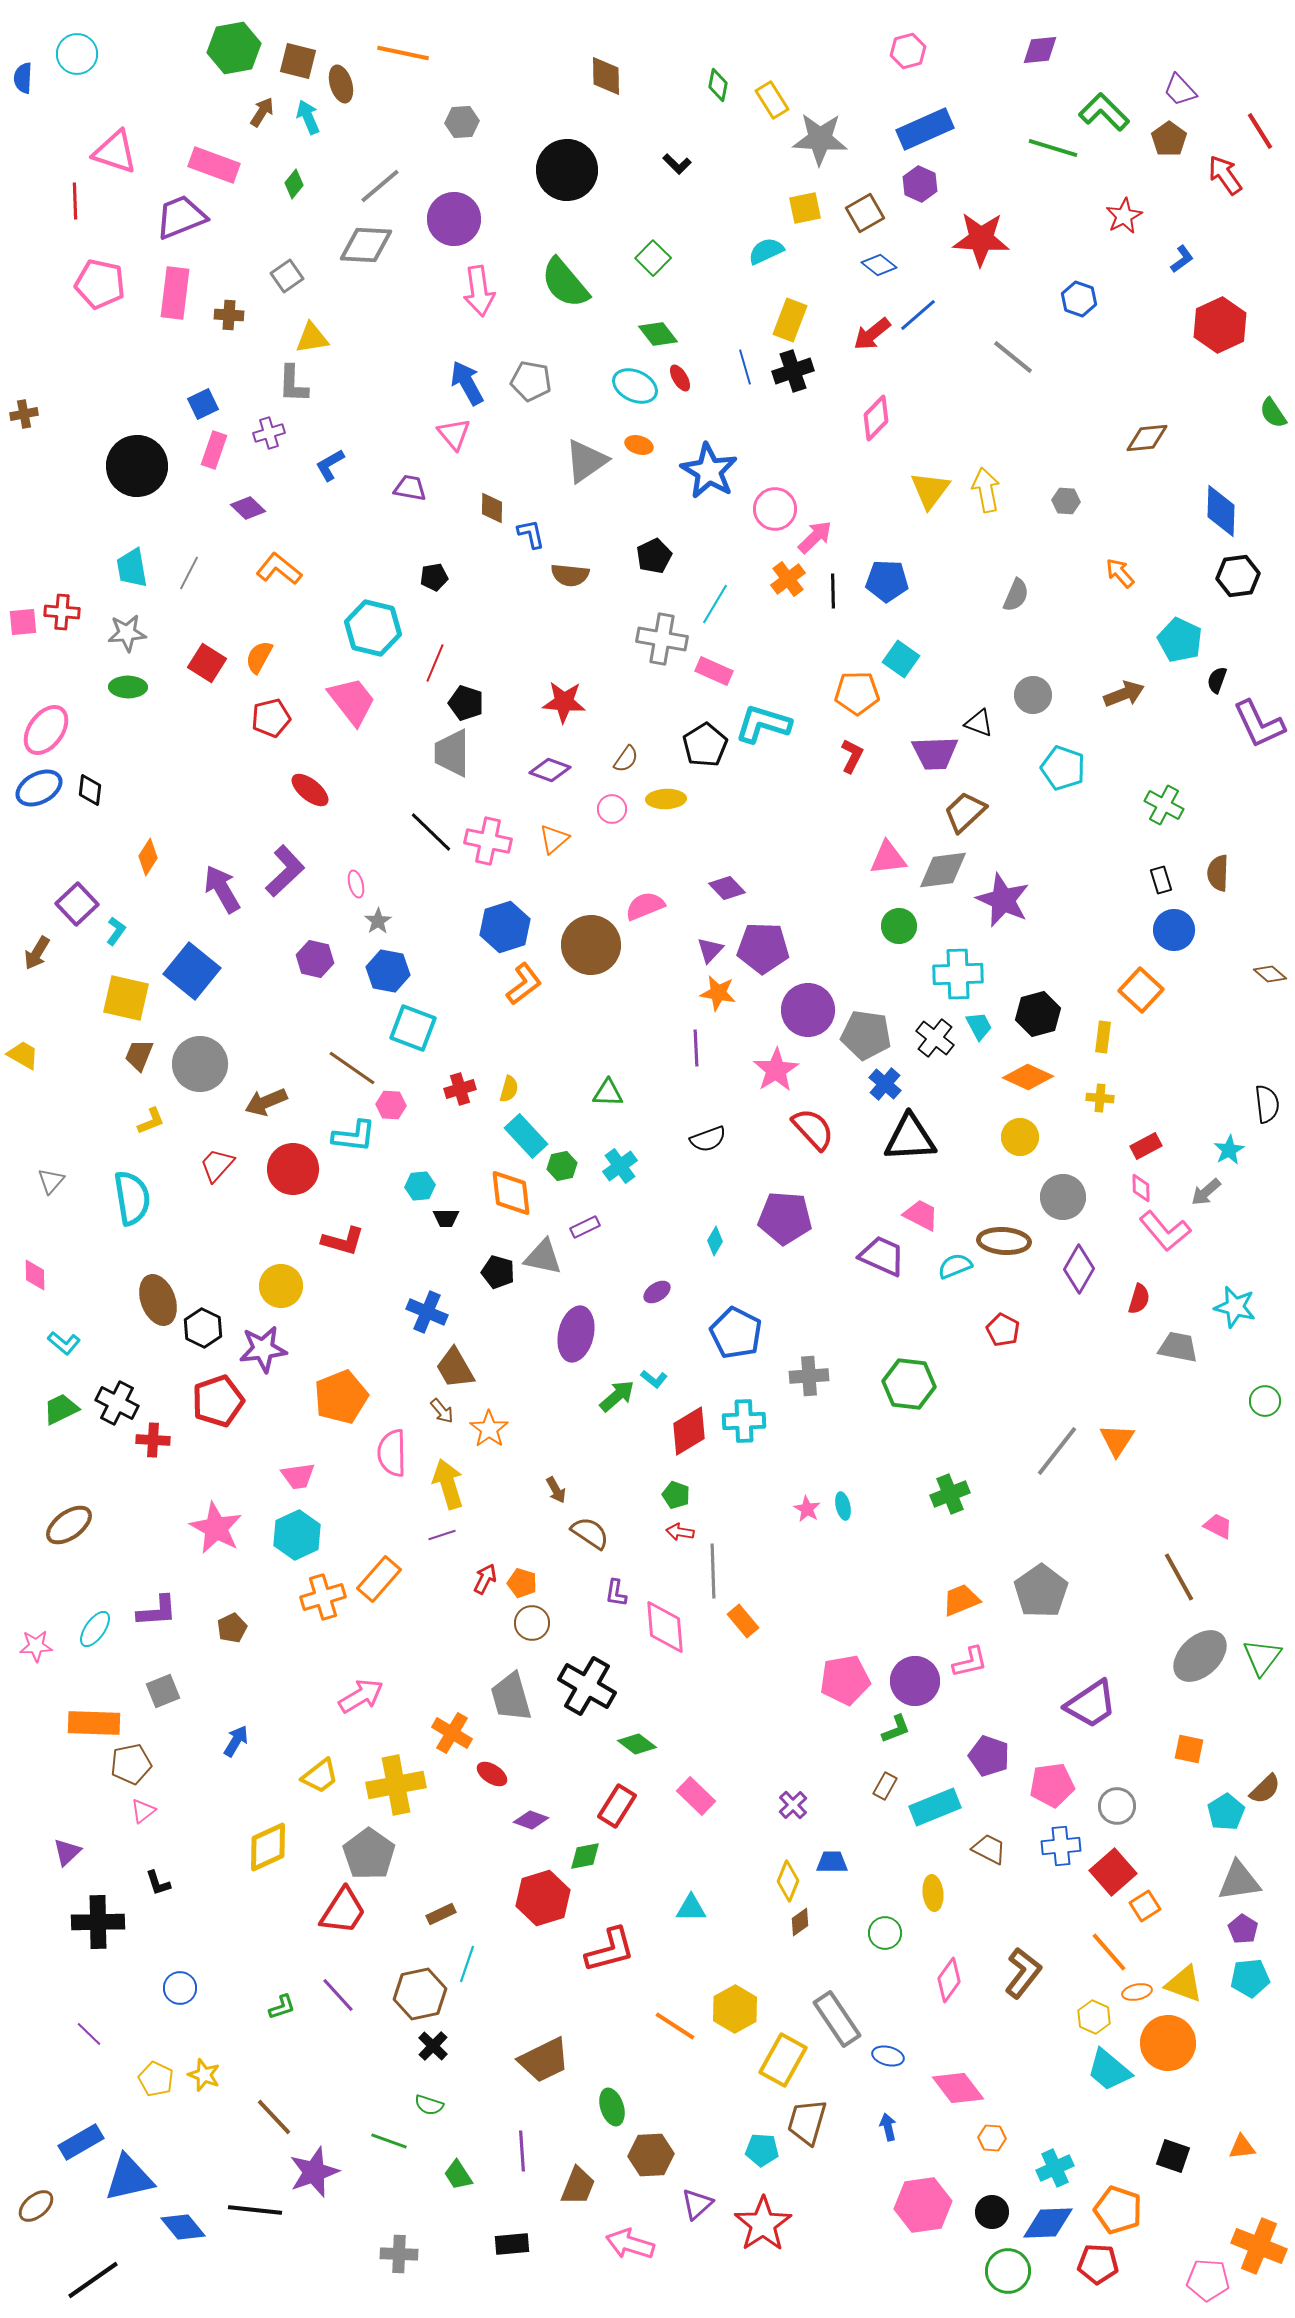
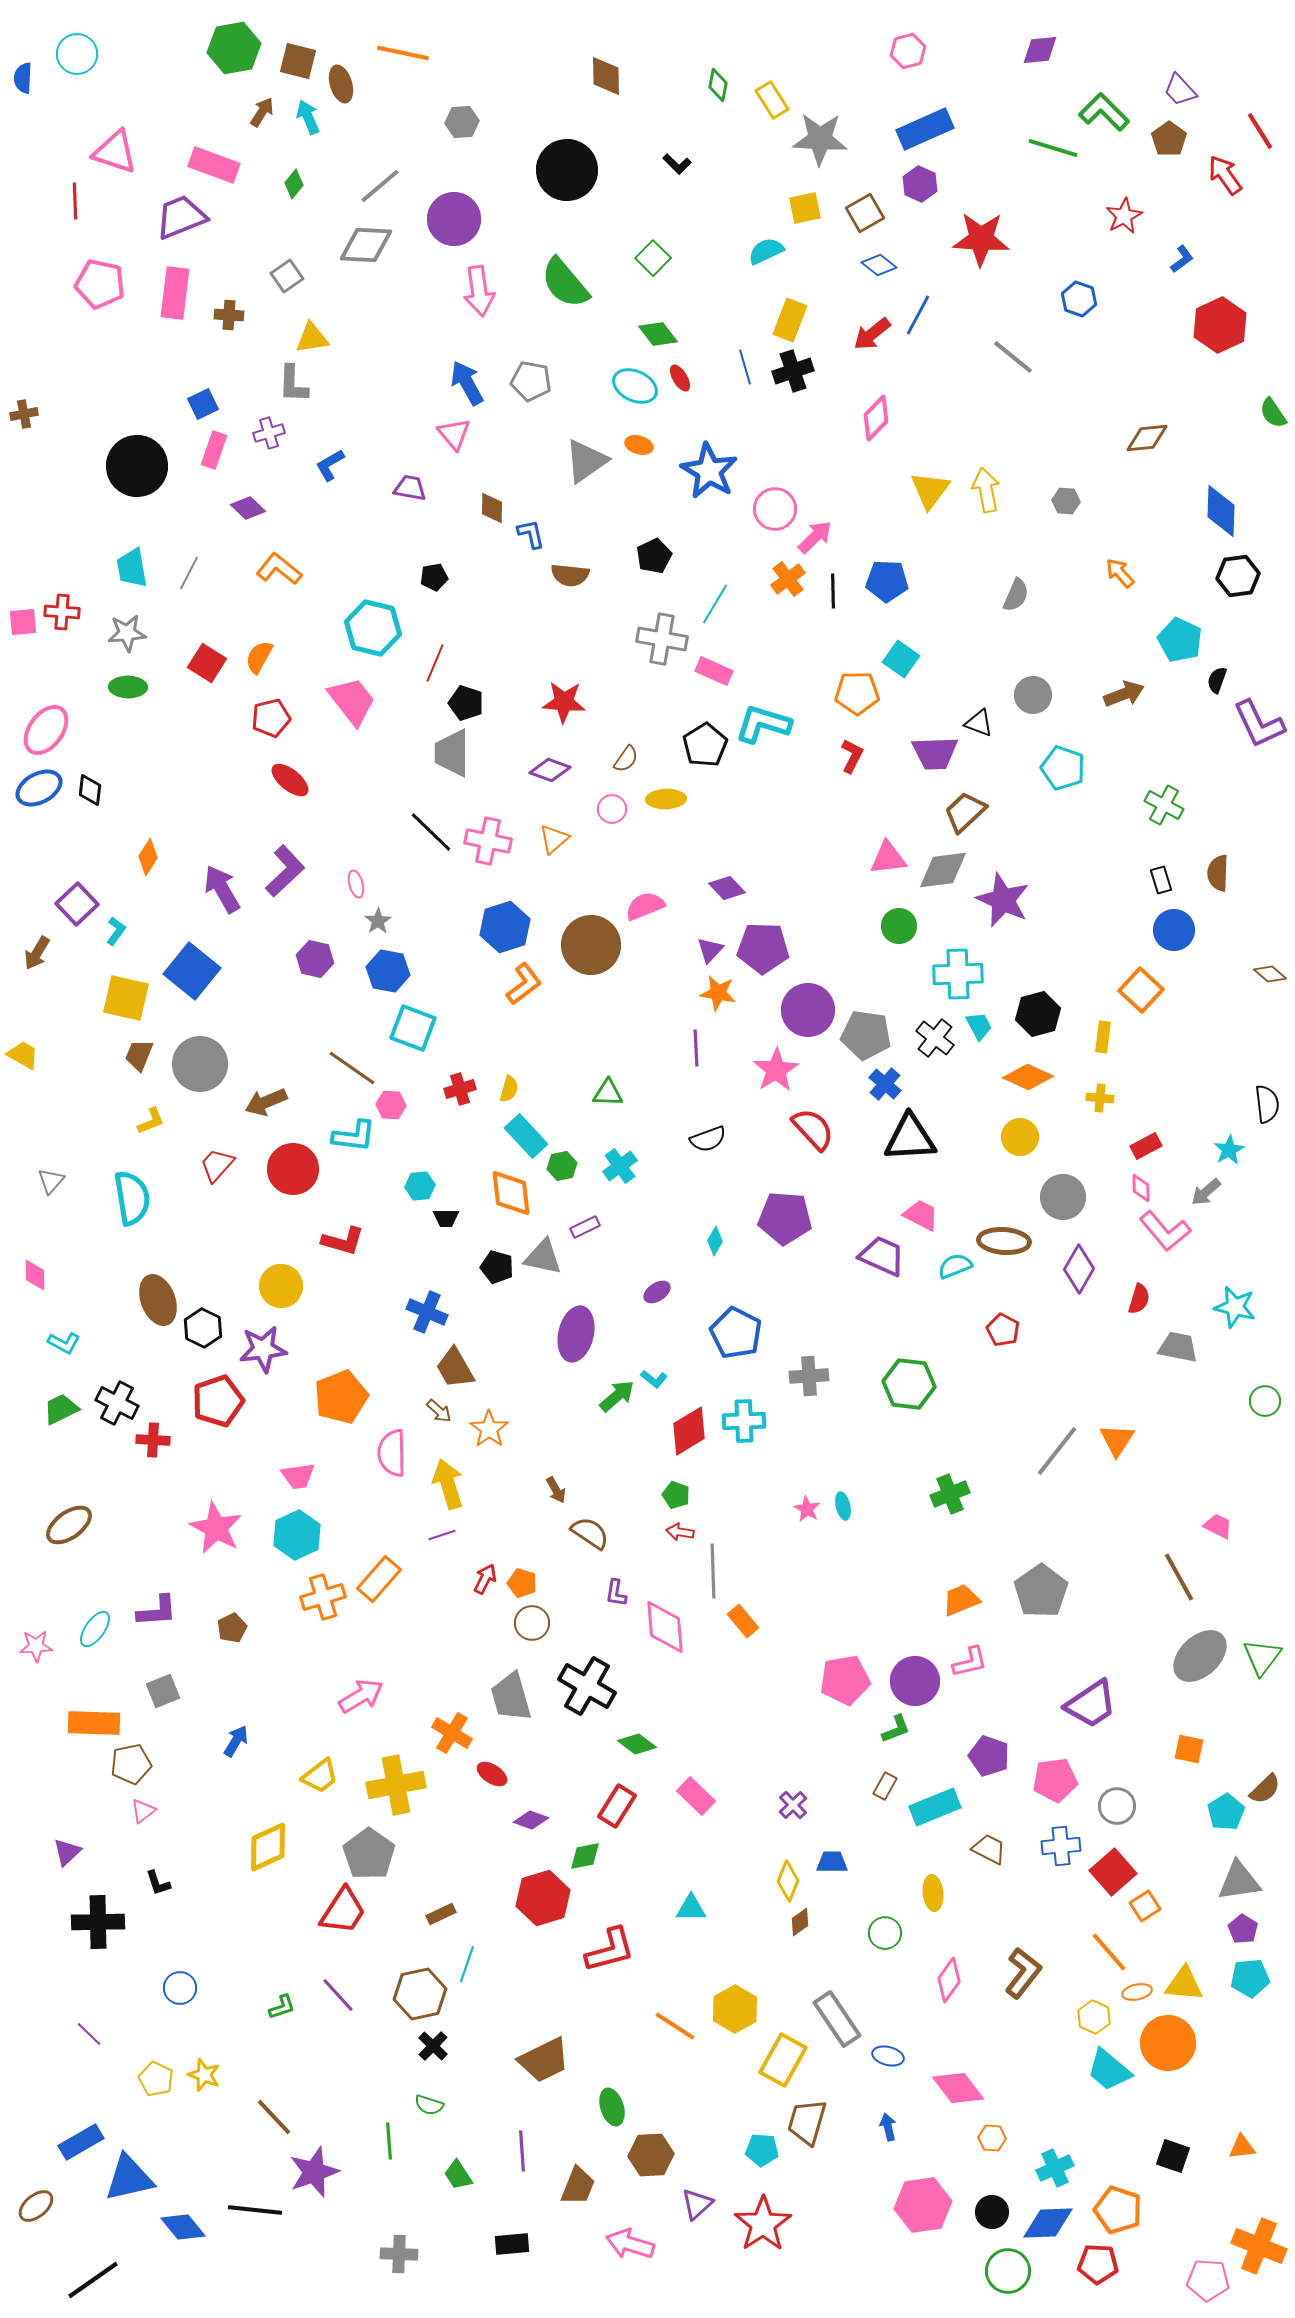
blue line at (918, 315): rotated 21 degrees counterclockwise
red ellipse at (310, 790): moved 20 px left, 10 px up
black pentagon at (498, 1272): moved 1 px left, 5 px up
cyan L-shape at (64, 1343): rotated 12 degrees counterclockwise
brown arrow at (442, 1411): moved 3 px left; rotated 8 degrees counterclockwise
pink pentagon at (1052, 1785): moved 3 px right, 5 px up
yellow triangle at (1184, 1984): rotated 15 degrees counterclockwise
green line at (389, 2141): rotated 66 degrees clockwise
